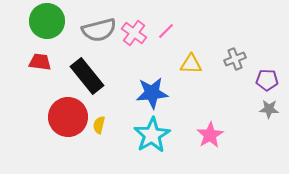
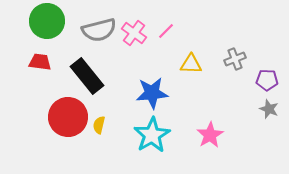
gray star: rotated 18 degrees clockwise
